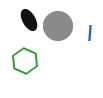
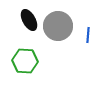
blue line: moved 2 px left, 2 px down
green hexagon: rotated 20 degrees counterclockwise
